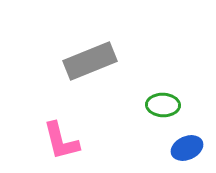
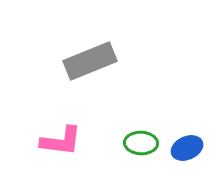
green ellipse: moved 22 px left, 38 px down
pink L-shape: rotated 69 degrees counterclockwise
